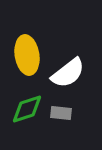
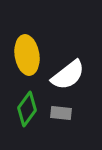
white semicircle: moved 2 px down
green diamond: rotated 36 degrees counterclockwise
